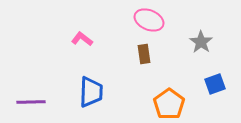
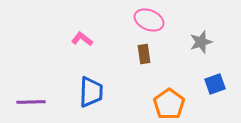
gray star: rotated 20 degrees clockwise
